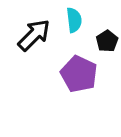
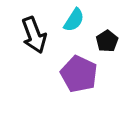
cyan semicircle: rotated 40 degrees clockwise
black arrow: rotated 114 degrees clockwise
